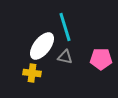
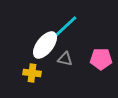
cyan line: rotated 64 degrees clockwise
white ellipse: moved 3 px right, 1 px up
gray triangle: moved 2 px down
